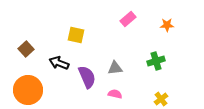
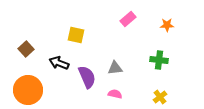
green cross: moved 3 px right, 1 px up; rotated 24 degrees clockwise
yellow cross: moved 1 px left, 2 px up
